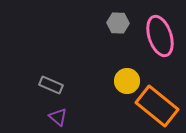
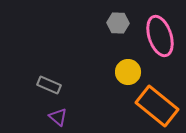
yellow circle: moved 1 px right, 9 px up
gray rectangle: moved 2 px left
